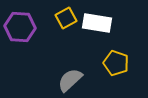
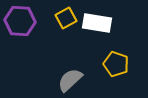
purple hexagon: moved 6 px up
yellow pentagon: moved 1 px down
